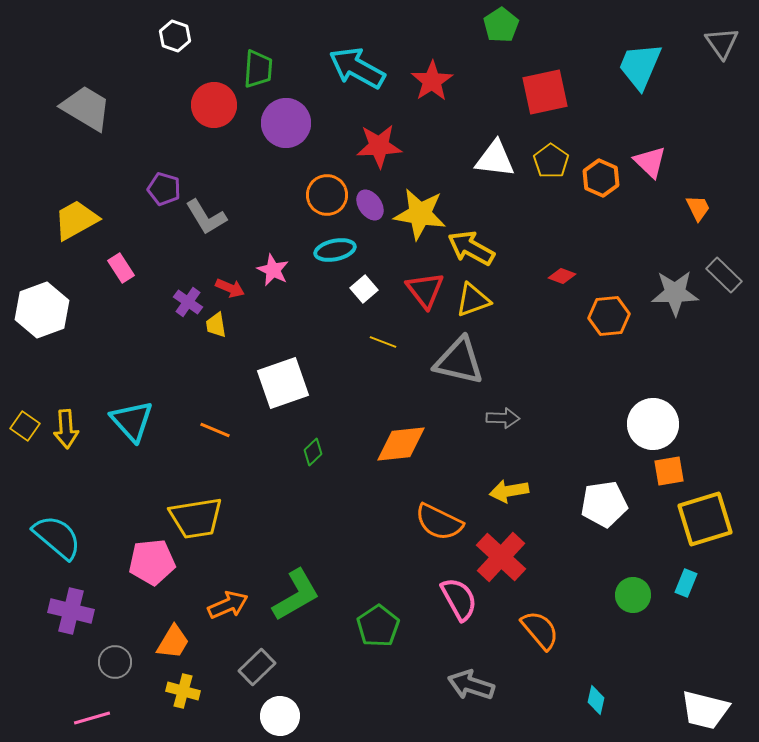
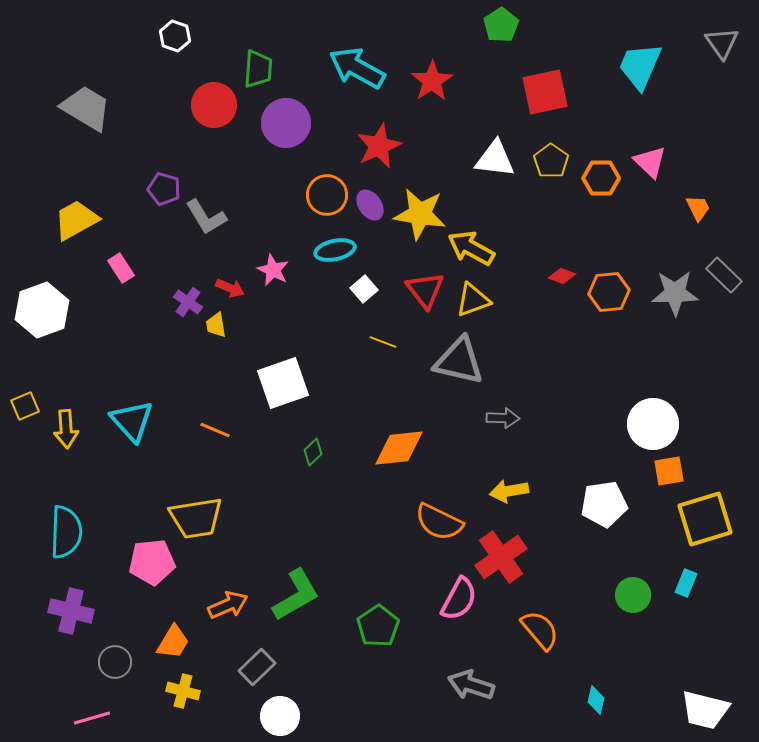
red star at (379, 146): rotated 21 degrees counterclockwise
orange hexagon at (601, 178): rotated 24 degrees counterclockwise
orange hexagon at (609, 316): moved 24 px up
yellow square at (25, 426): moved 20 px up; rotated 32 degrees clockwise
orange diamond at (401, 444): moved 2 px left, 4 px down
cyan semicircle at (57, 537): moved 9 px right, 5 px up; rotated 52 degrees clockwise
red cross at (501, 557): rotated 12 degrees clockwise
pink semicircle at (459, 599): rotated 57 degrees clockwise
